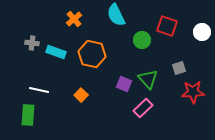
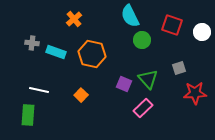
cyan semicircle: moved 14 px right, 1 px down
red square: moved 5 px right, 1 px up
red star: moved 2 px right, 1 px down
